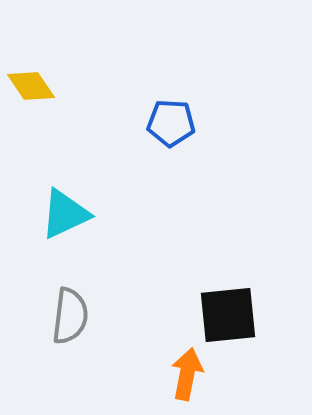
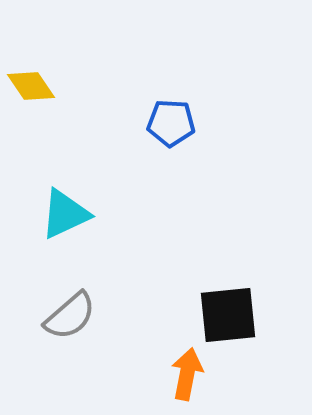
gray semicircle: rotated 42 degrees clockwise
